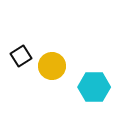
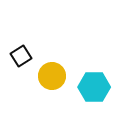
yellow circle: moved 10 px down
